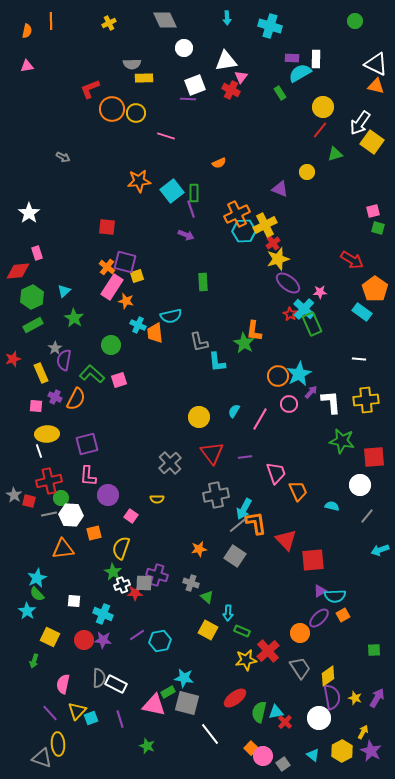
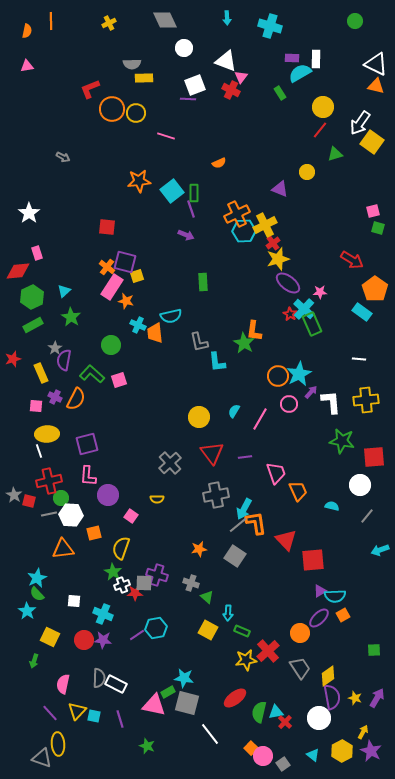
white triangle at (226, 61): rotated 30 degrees clockwise
green star at (74, 318): moved 3 px left, 1 px up
cyan hexagon at (160, 641): moved 4 px left, 13 px up
cyan square at (91, 718): moved 3 px right, 2 px up; rotated 32 degrees clockwise
